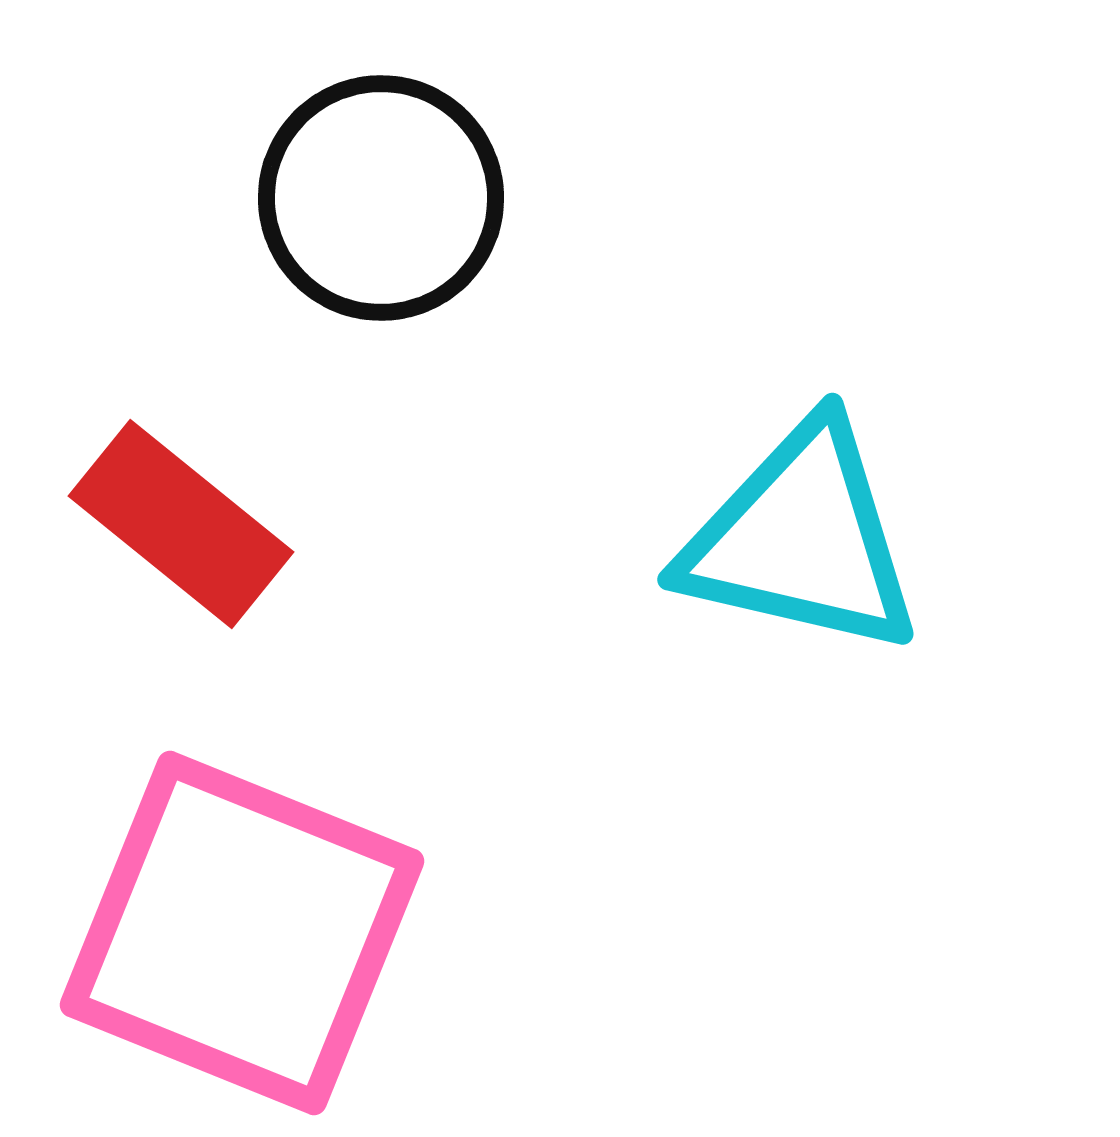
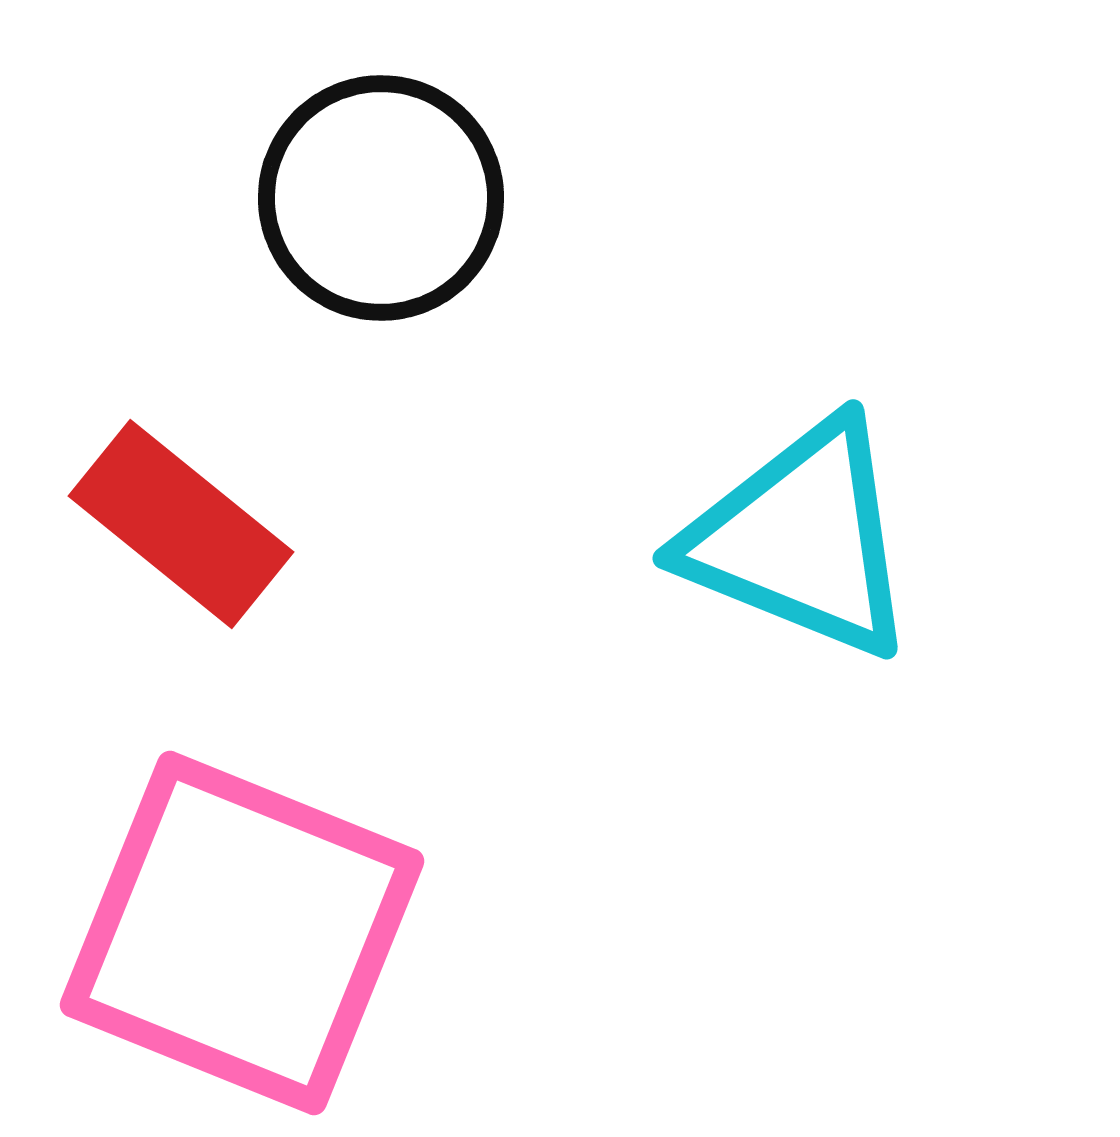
cyan triangle: rotated 9 degrees clockwise
